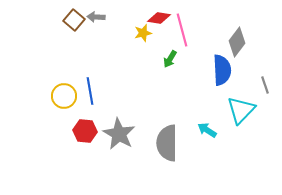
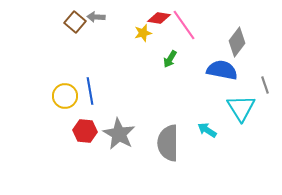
brown square: moved 1 px right, 2 px down
pink line: moved 2 px right, 5 px up; rotated 20 degrees counterclockwise
blue semicircle: rotated 76 degrees counterclockwise
yellow circle: moved 1 px right
cyan triangle: moved 2 px up; rotated 16 degrees counterclockwise
gray semicircle: moved 1 px right
